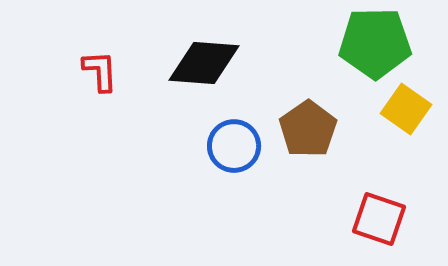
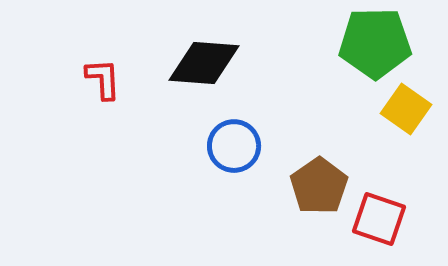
red L-shape: moved 3 px right, 8 px down
brown pentagon: moved 11 px right, 57 px down
